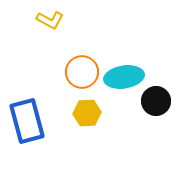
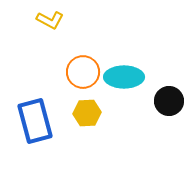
orange circle: moved 1 px right
cyan ellipse: rotated 9 degrees clockwise
black circle: moved 13 px right
blue rectangle: moved 8 px right
